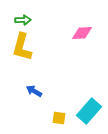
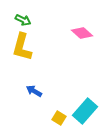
green arrow: rotated 28 degrees clockwise
pink diamond: rotated 45 degrees clockwise
cyan rectangle: moved 4 px left
yellow square: rotated 24 degrees clockwise
